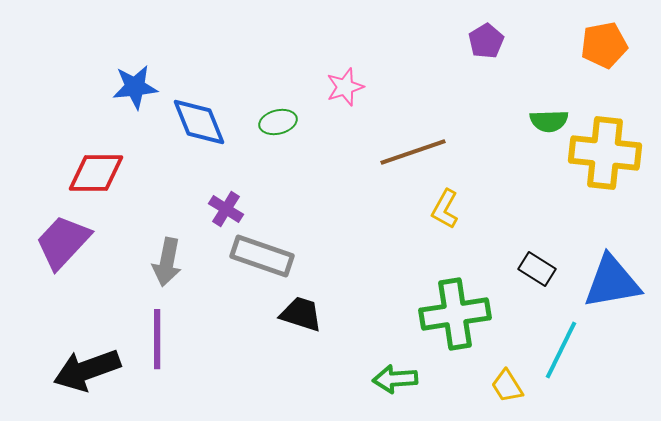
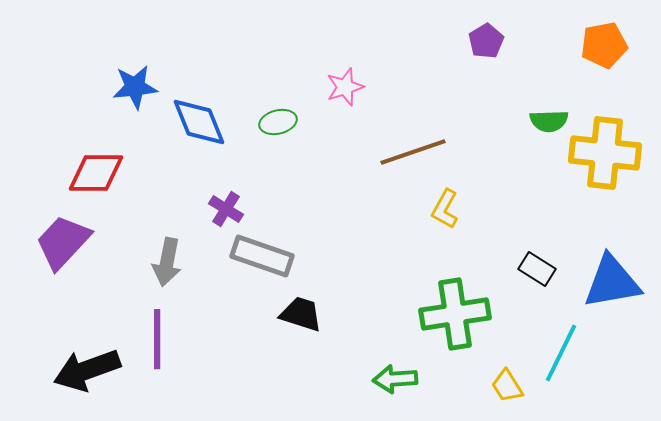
cyan line: moved 3 px down
